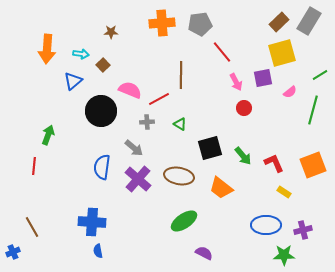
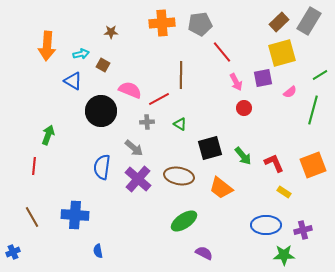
orange arrow at (47, 49): moved 3 px up
cyan arrow at (81, 54): rotated 21 degrees counterclockwise
brown square at (103, 65): rotated 16 degrees counterclockwise
blue triangle at (73, 81): rotated 48 degrees counterclockwise
blue cross at (92, 222): moved 17 px left, 7 px up
brown line at (32, 227): moved 10 px up
